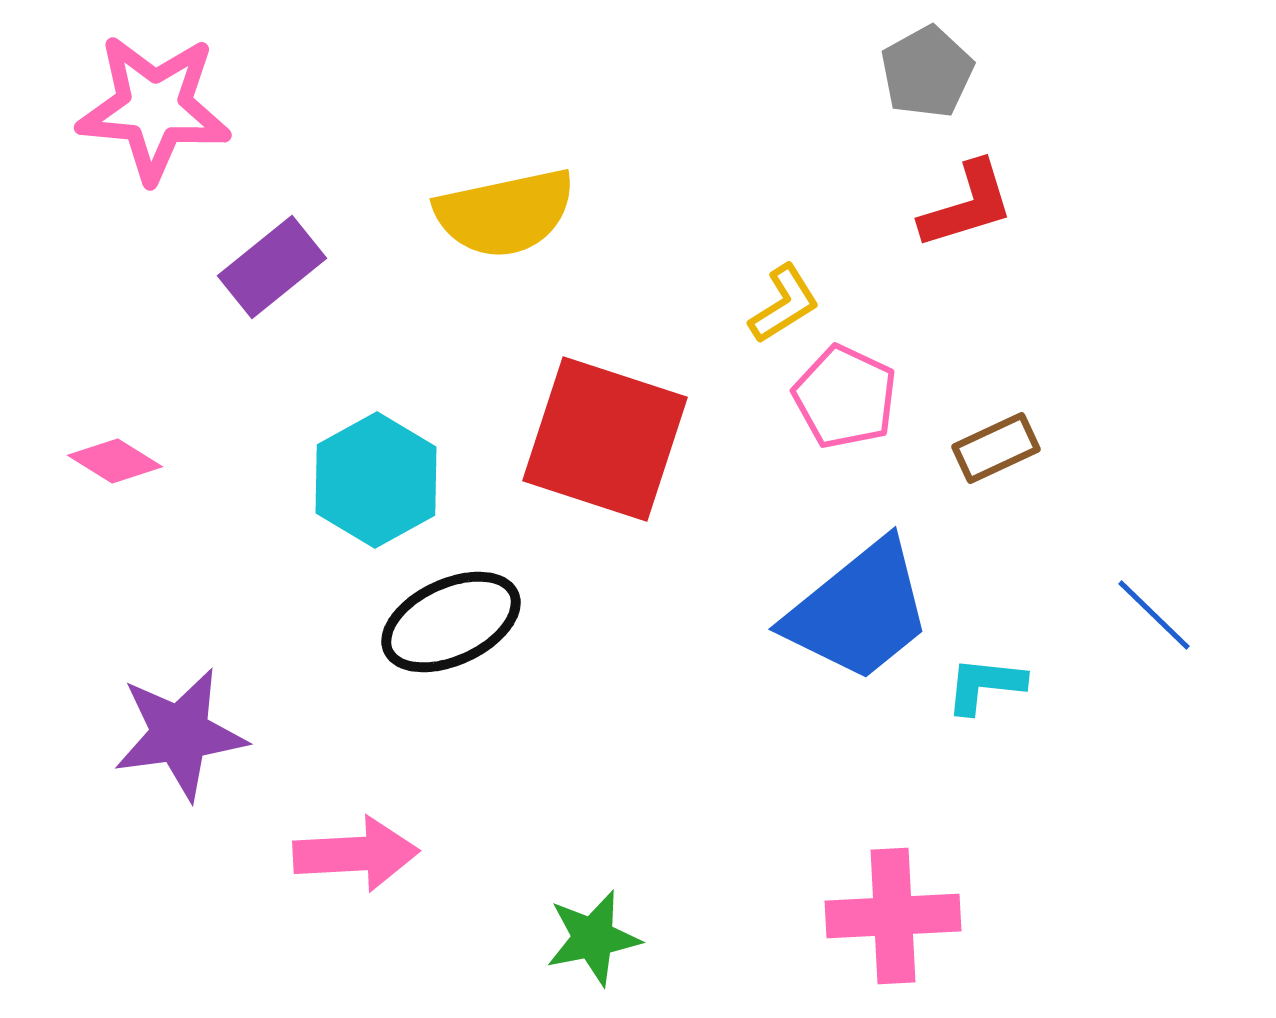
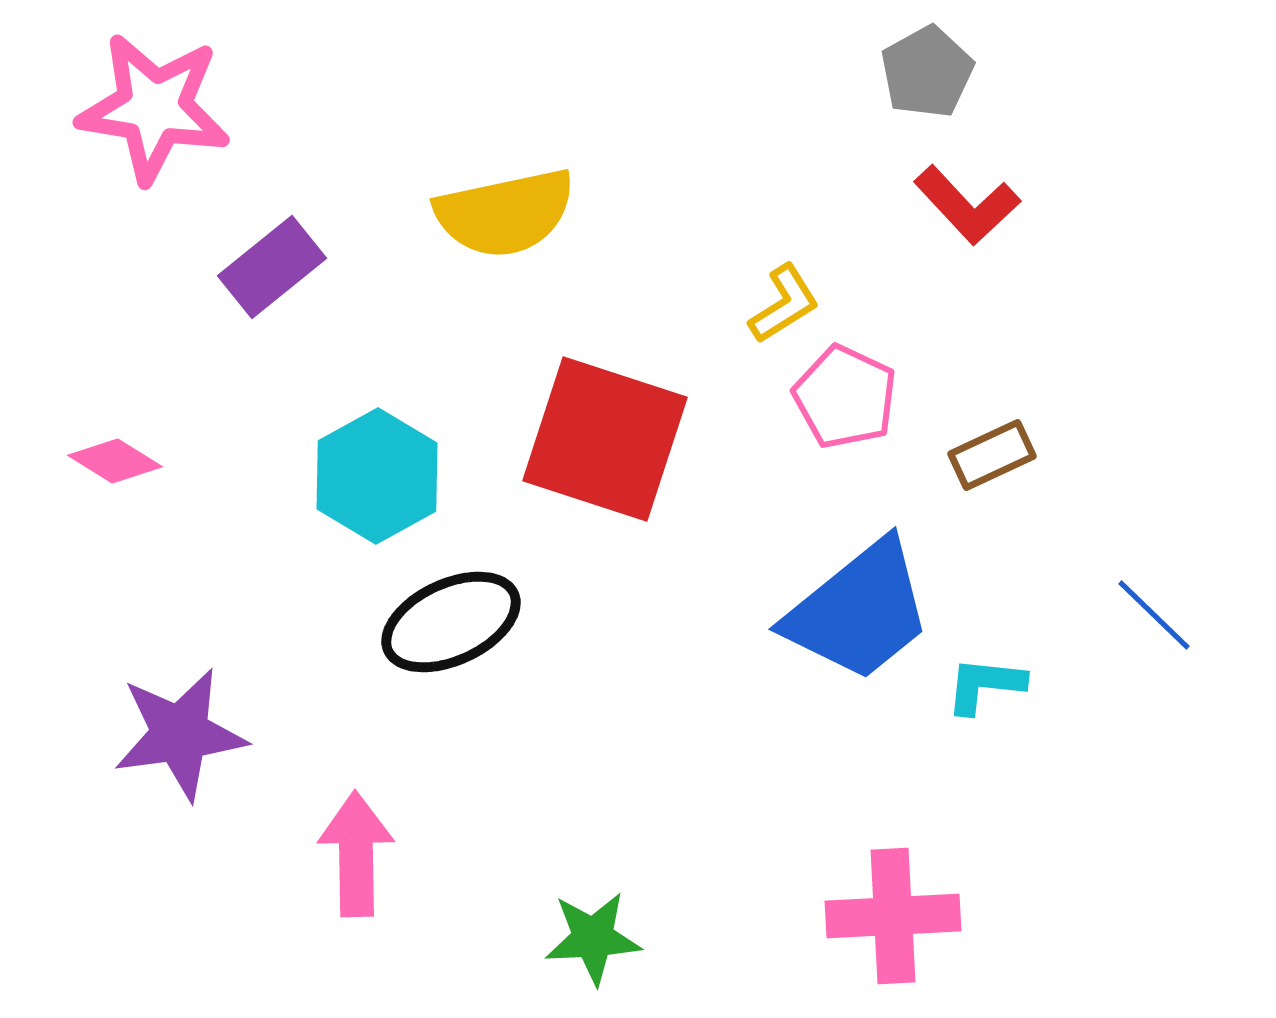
pink star: rotated 4 degrees clockwise
red L-shape: rotated 64 degrees clockwise
brown rectangle: moved 4 px left, 7 px down
cyan hexagon: moved 1 px right, 4 px up
pink arrow: rotated 88 degrees counterclockwise
green star: rotated 8 degrees clockwise
